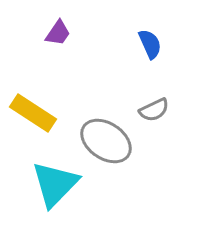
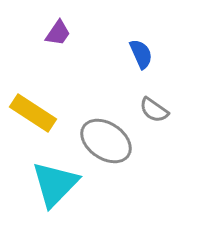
blue semicircle: moved 9 px left, 10 px down
gray semicircle: rotated 60 degrees clockwise
